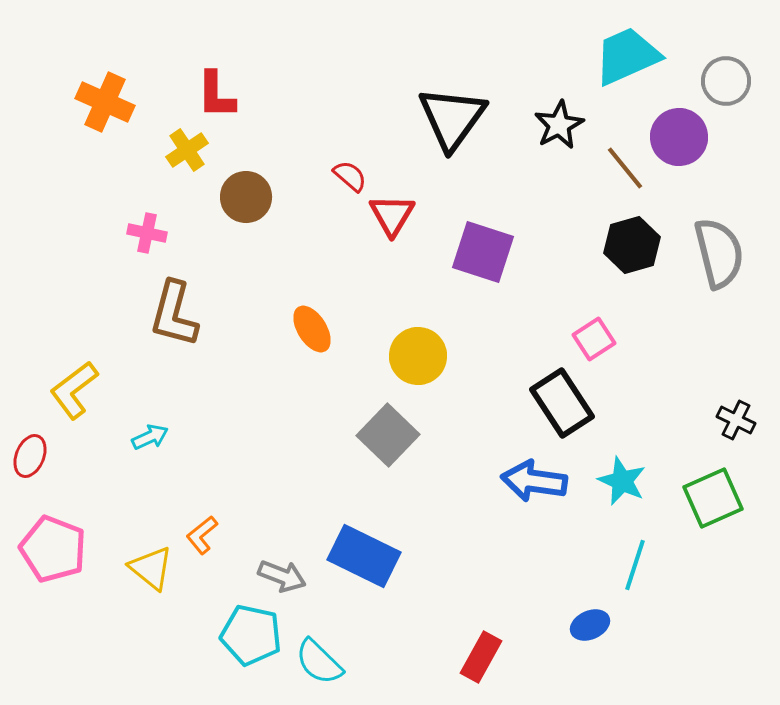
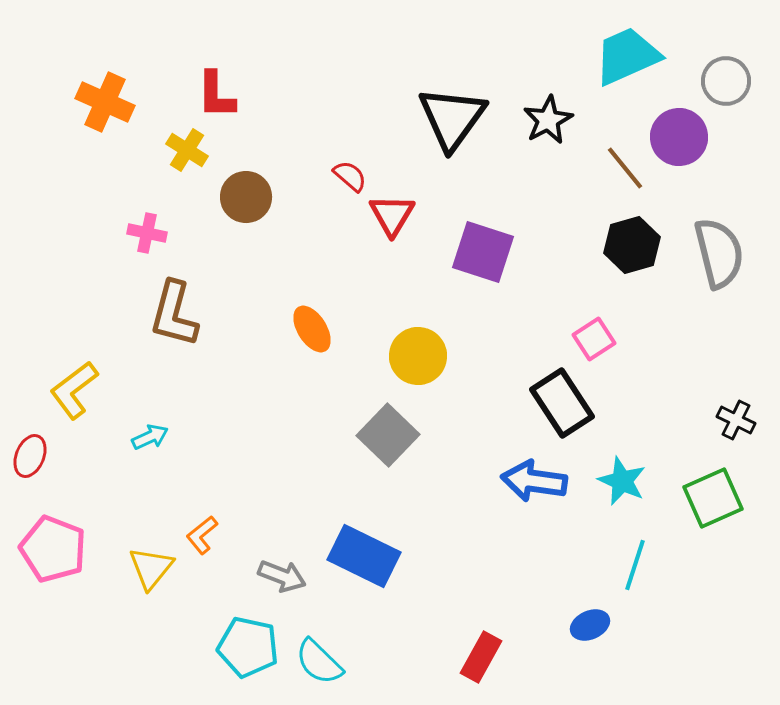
black star: moved 11 px left, 5 px up
yellow cross: rotated 24 degrees counterclockwise
yellow triangle: rotated 30 degrees clockwise
cyan pentagon: moved 3 px left, 12 px down
